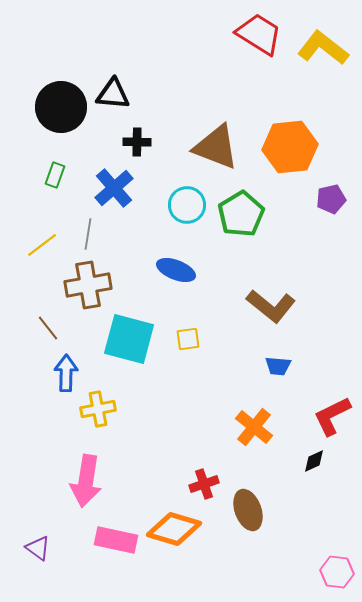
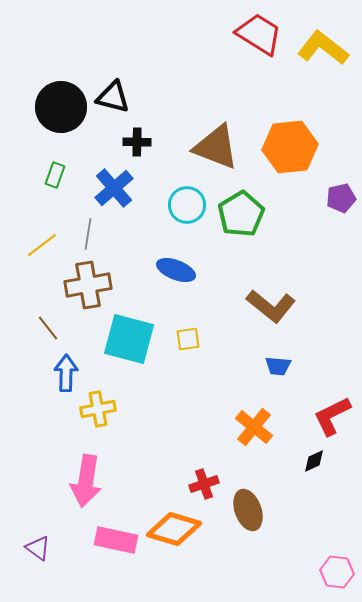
black triangle: moved 3 px down; rotated 9 degrees clockwise
purple pentagon: moved 10 px right, 1 px up
